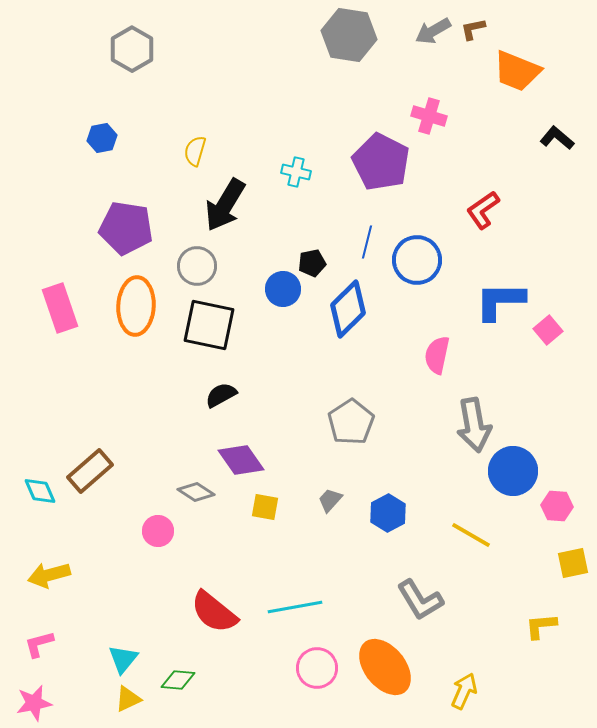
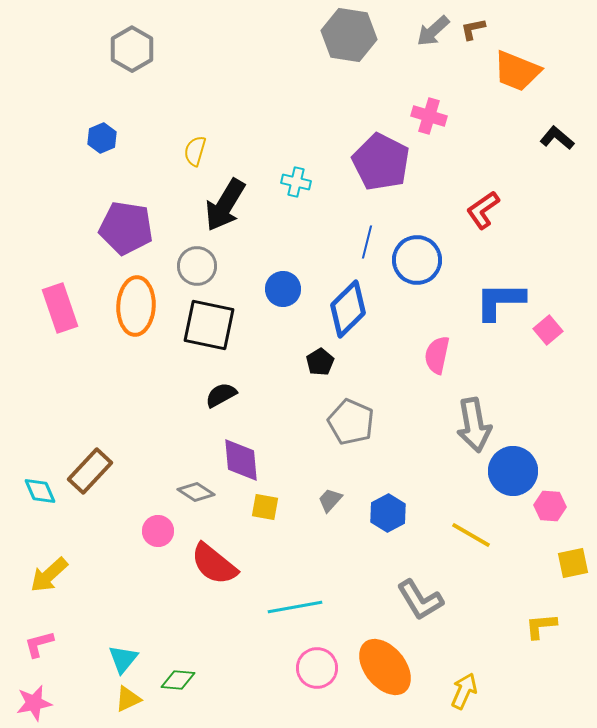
gray arrow at (433, 31): rotated 12 degrees counterclockwise
blue hexagon at (102, 138): rotated 12 degrees counterclockwise
cyan cross at (296, 172): moved 10 px down
black pentagon at (312, 263): moved 8 px right, 99 px down; rotated 20 degrees counterclockwise
gray pentagon at (351, 422): rotated 15 degrees counterclockwise
purple diamond at (241, 460): rotated 30 degrees clockwise
brown rectangle at (90, 471): rotated 6 degrees counterclockwise
pink hexagon at (557, 506): moved 7 px left
yellow arrow at (49, 575): rotated 27 degrees counterclockwise
red semicircle at (214, 612): moved 48 px up
